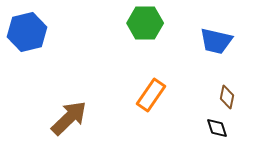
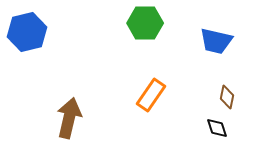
brown arrow: rotated 33 degrees counterclockwise
